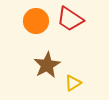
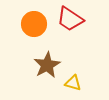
orange circle: moved 2 px left, 3 px down
yellow triangle: rotated 48 degrees clockwise
